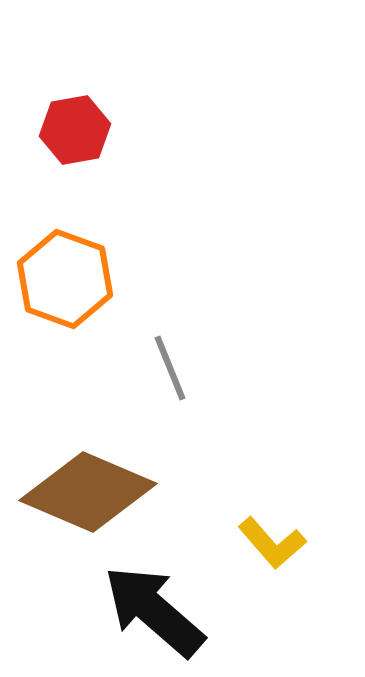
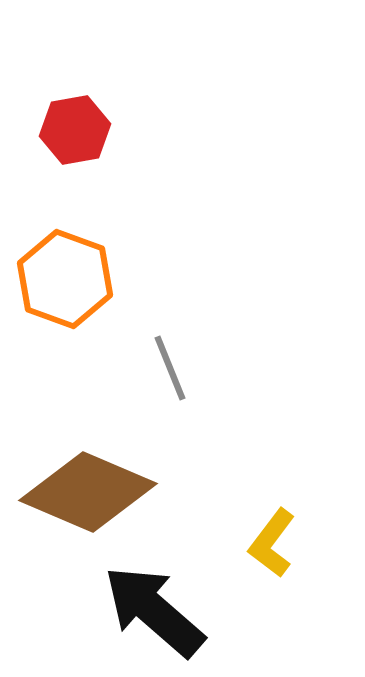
yellow L-shape: rotated 78 degrees clockwise
